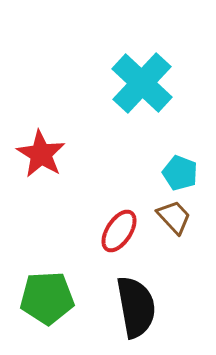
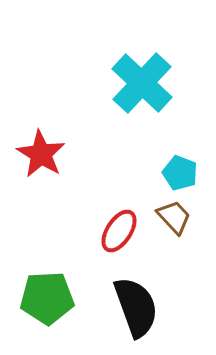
black semicircle: rotated 10 degrees counterclockwise
